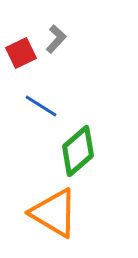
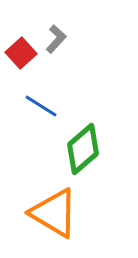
red square: rotated 16 degrees counterclockwise
green diamond: moved 5 px right, 2 px up
